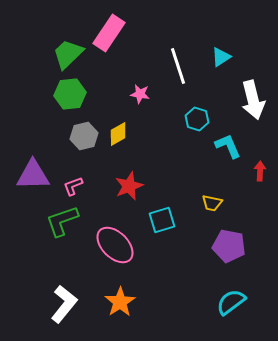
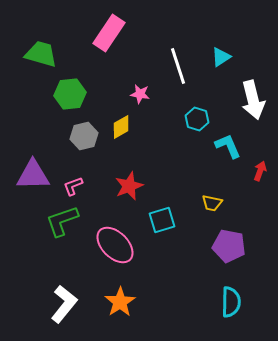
green trapezoid: moved 27 px left; rotated 60 degrees clockwise
yellow diamond: moved 3 px right, 7 px up
red arrow: rotated 18 degrees clockwise
cyan semicircle: rotated 128 degrees clockwise
